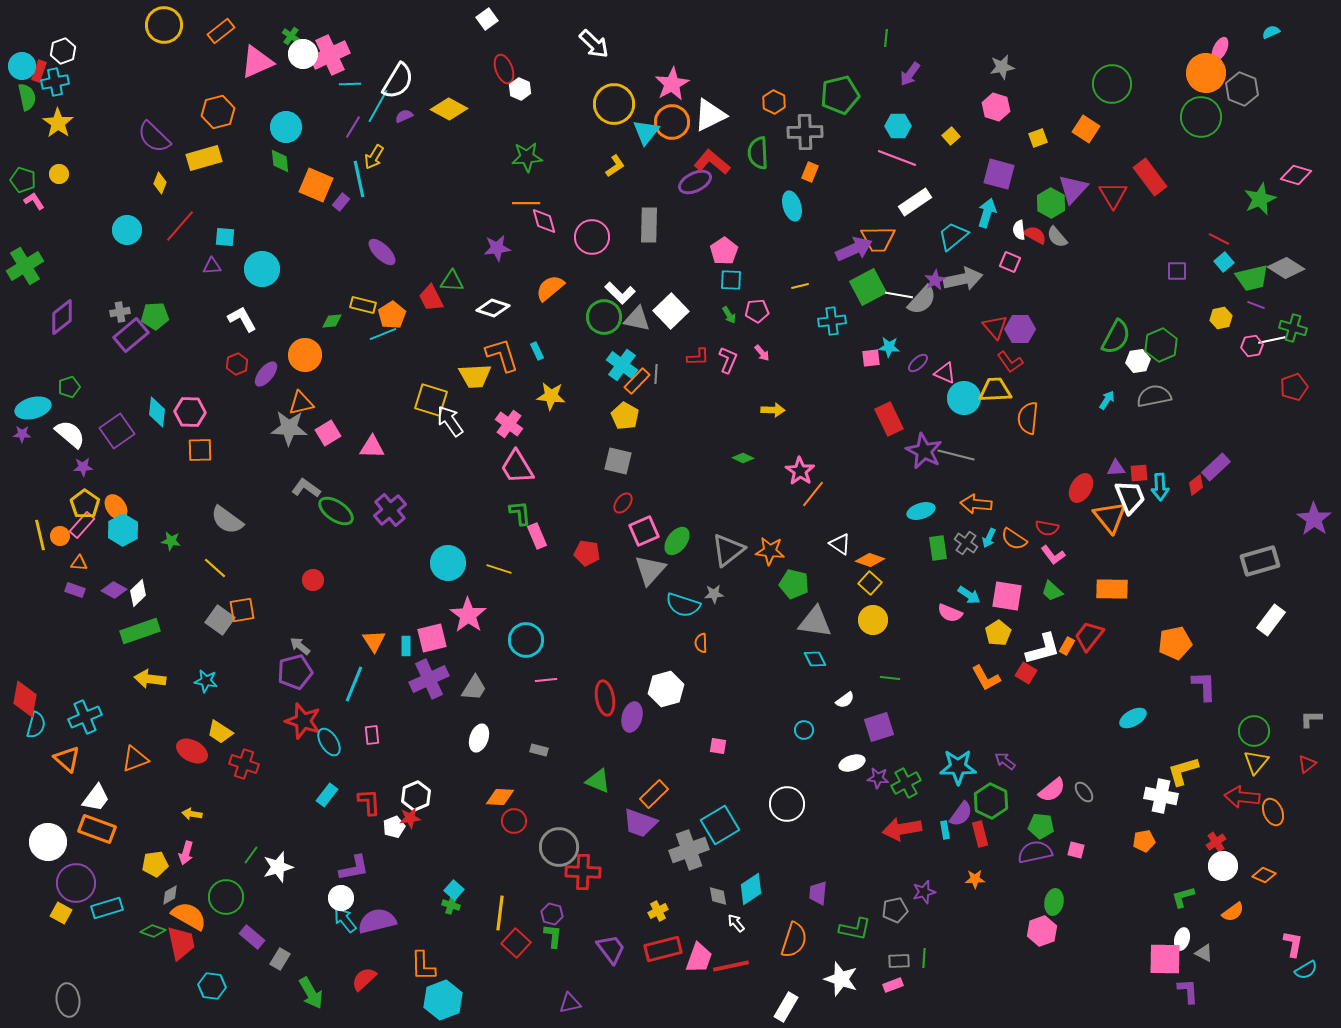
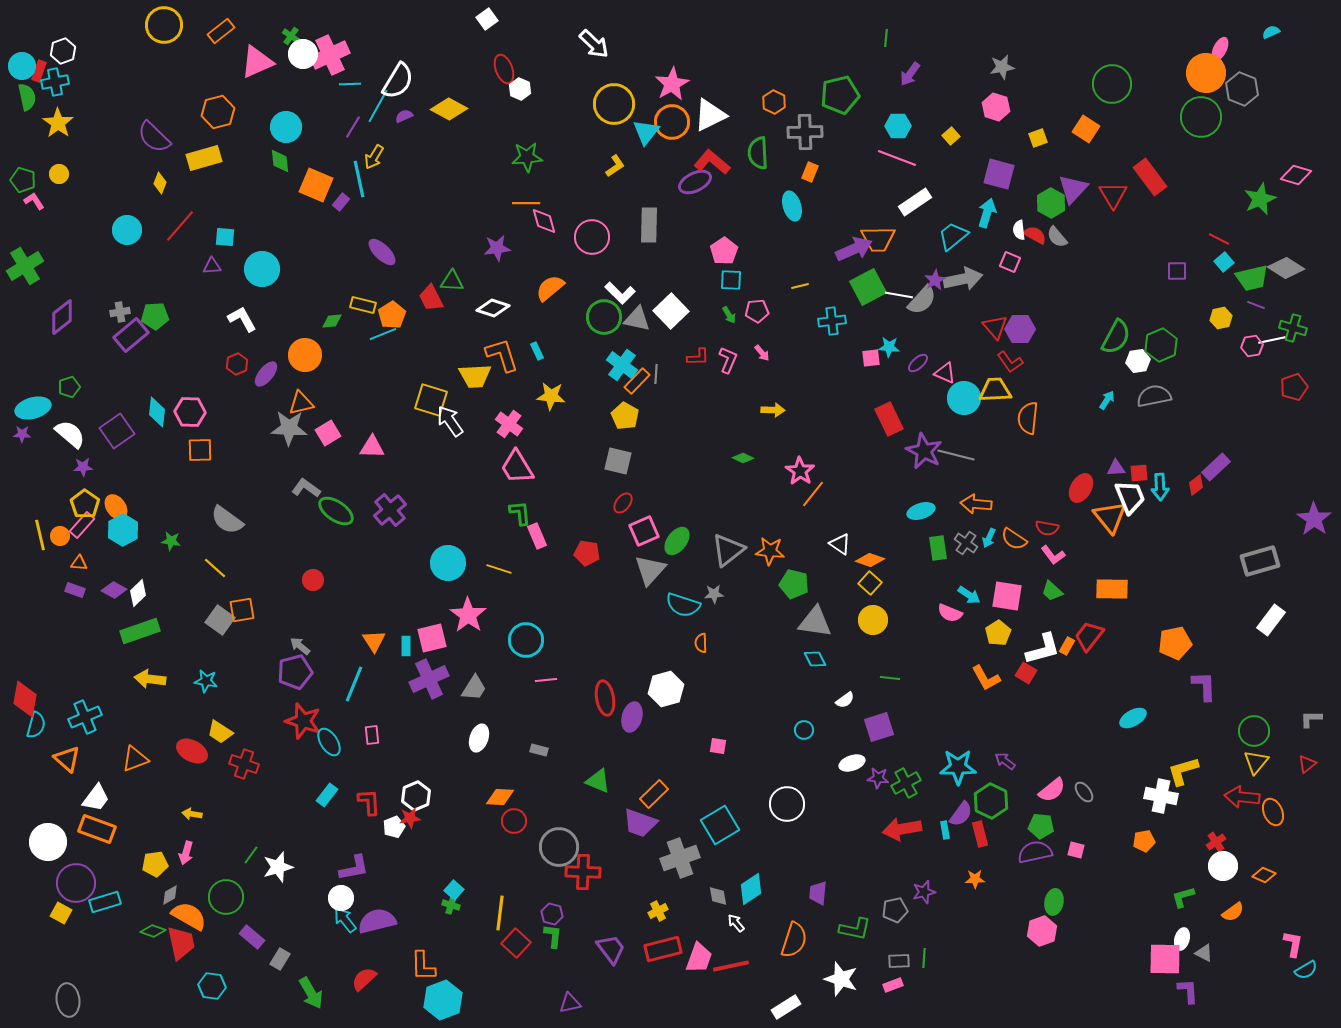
gray cross at (689, 850): moved 9 px left, 8 px down
cyan rectangle at (107, 908): moved 2 px left, 6 px up
white rectangle at (786, 1007): rotated 28 degrees clockwise
